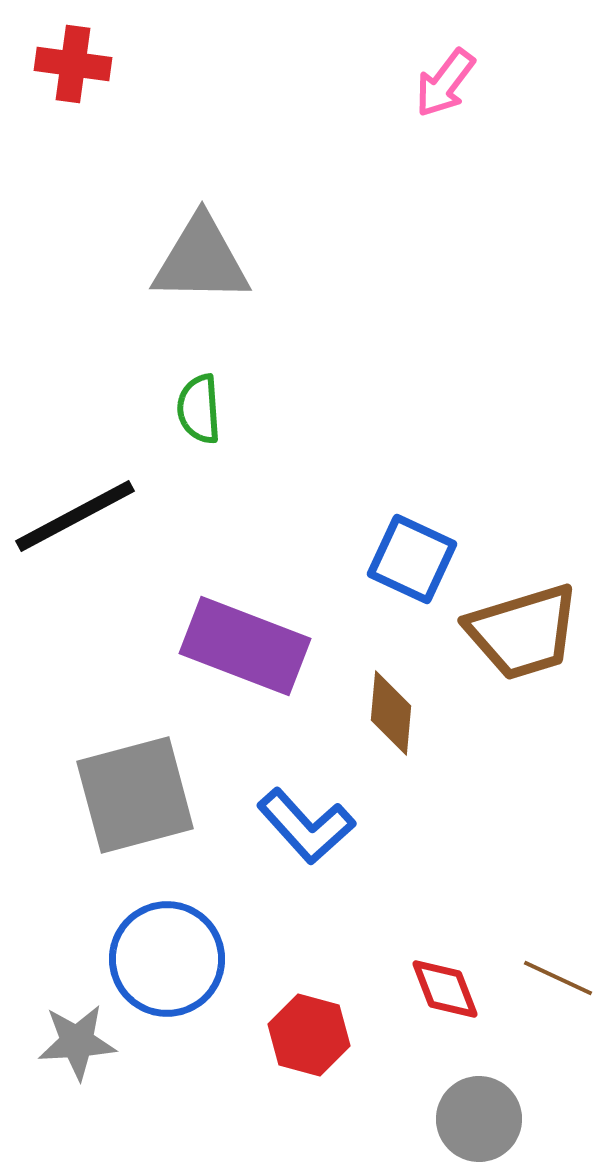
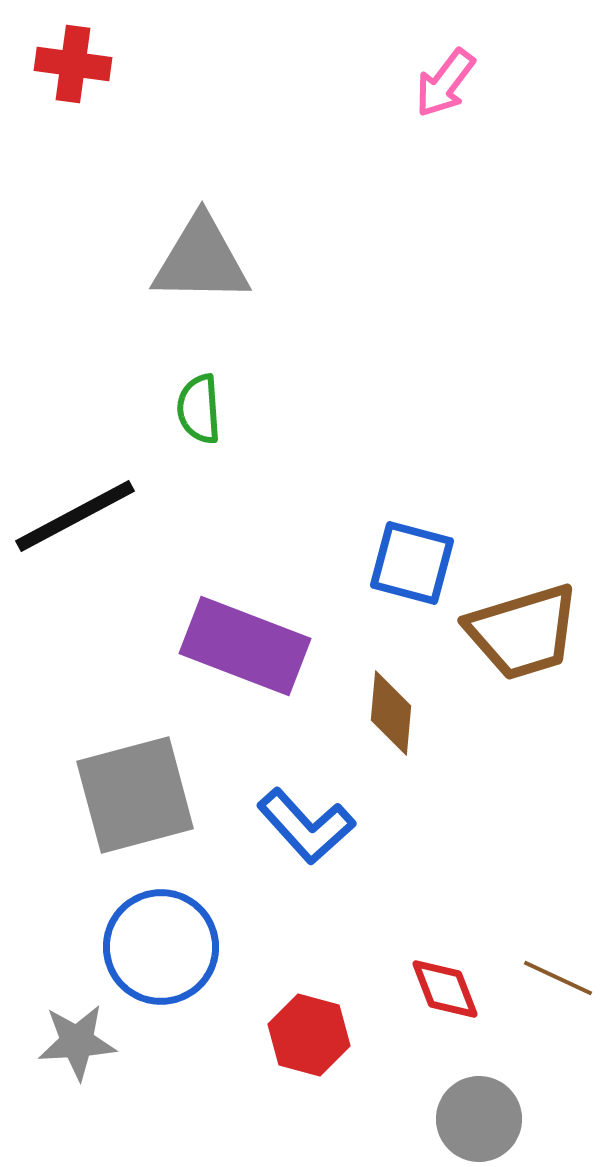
blue square: moved 4 px down; rotated 10 degrees counterclockwise
blue circle: moved 6 px left, 12 px up
